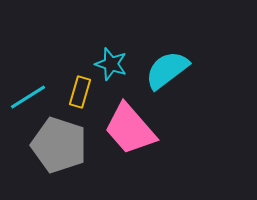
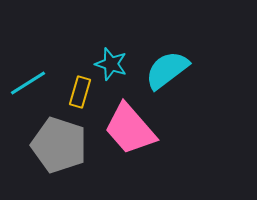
cyan line: moved 14 px up
